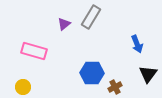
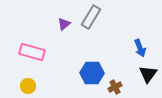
blue arrow: moved 3 px right, 4 px down
pink rectangle: moved 2 px left, 1 px down
yellow circle: moved 5 px right, 1 px up
